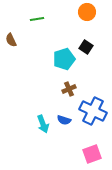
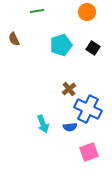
green line: moved 8 px up
brown semicircle: moved 3 px right, 1 px up
black square: moved 7 px right, 1 px down
cyan pentagon: moved 3 px left, 14 px up
brown cross: rotated 16 degrees counterclockwise
blue cross: moved 5 px left, 2 px up
blue semicircle: moved 6 px right, 7 px down; rotated 24 degrees counterclockwise
pink square: moved 3 px left, 2 px up
